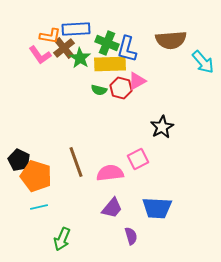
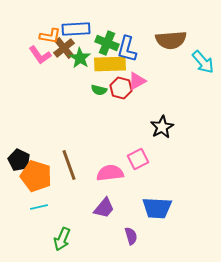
brown line: moved 7 px left, 3 px down
purple trapezoid: moved 8 px left
